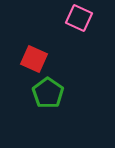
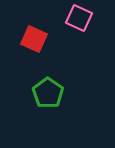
red square: moved 20 px up
